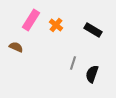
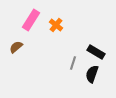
black rectangle: moved 3 px right, 22 px down
brown semicircle: rotated 64 degrees counterclockwise
